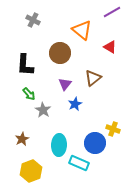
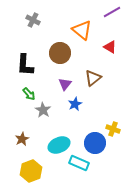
cyan ellipse: rotated 65 degrees clockwise
